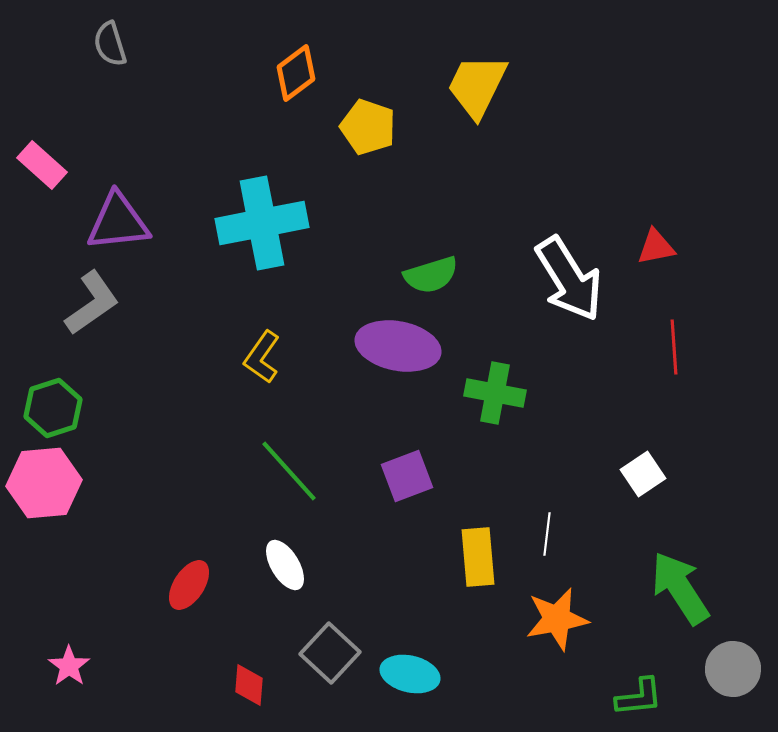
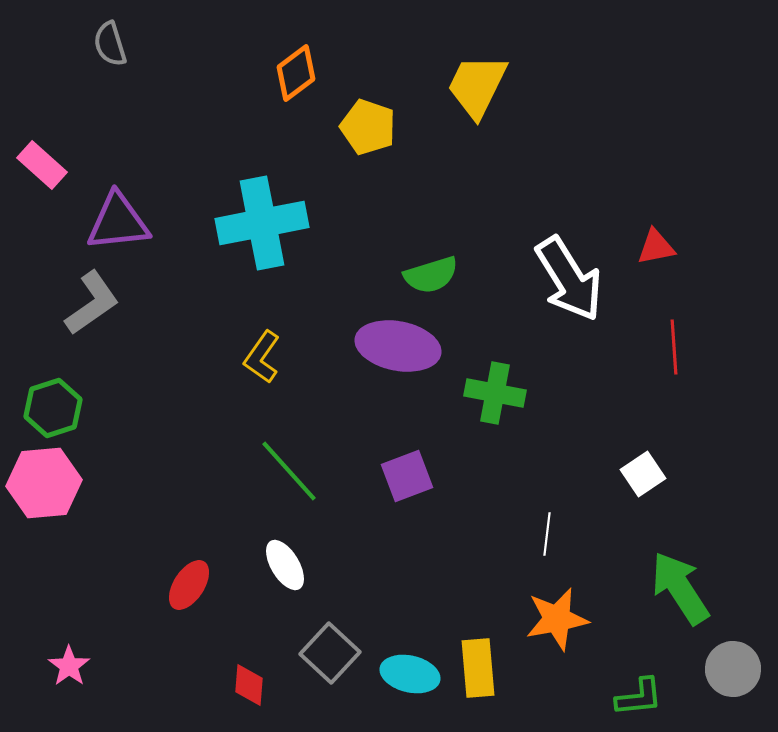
yellow rectangle: moved 111 px down
